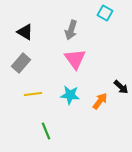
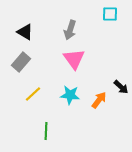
cyan square: moved 5 px right, 1 px down; rotated 28 degrees counterclockwise
gray arrow: moved 1 px left
pink triangle: moved 1 px left
gray rectangle: moved 1 px up
yellow line: rotated 36 degrees counterclockwise
orange arrow: moved 1 px left, 1 px up
green line: rotated 24 degrees clockwise
